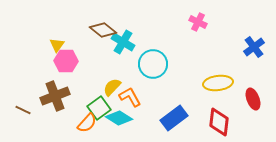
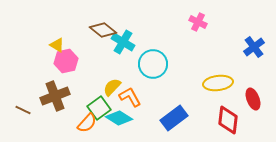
yellow triangle: rotated 35 degrees counterclockwise
pink hexagon: rotated 15 degrees counterclockwise
red diamond: moved 9 px right, 2 px up
